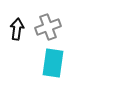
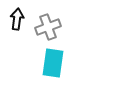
black arrow: moved 10 px up
